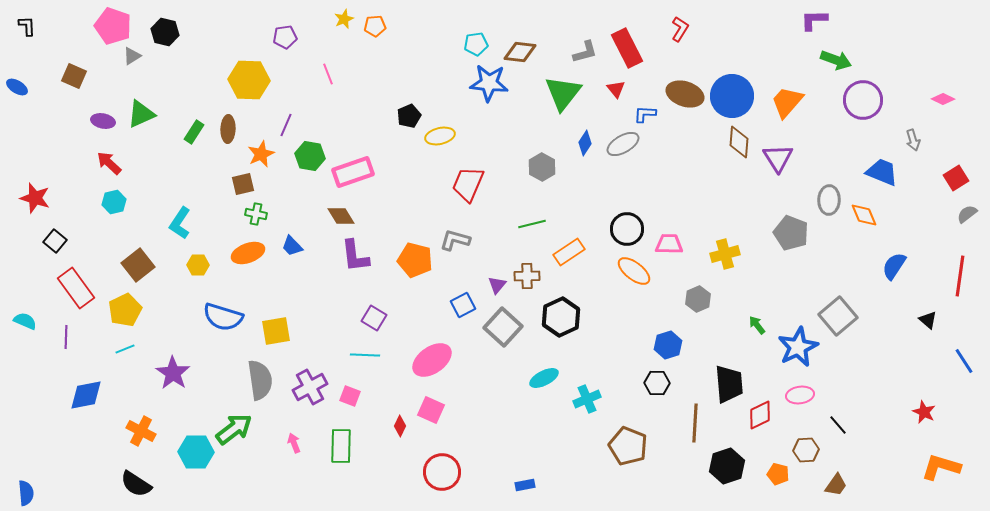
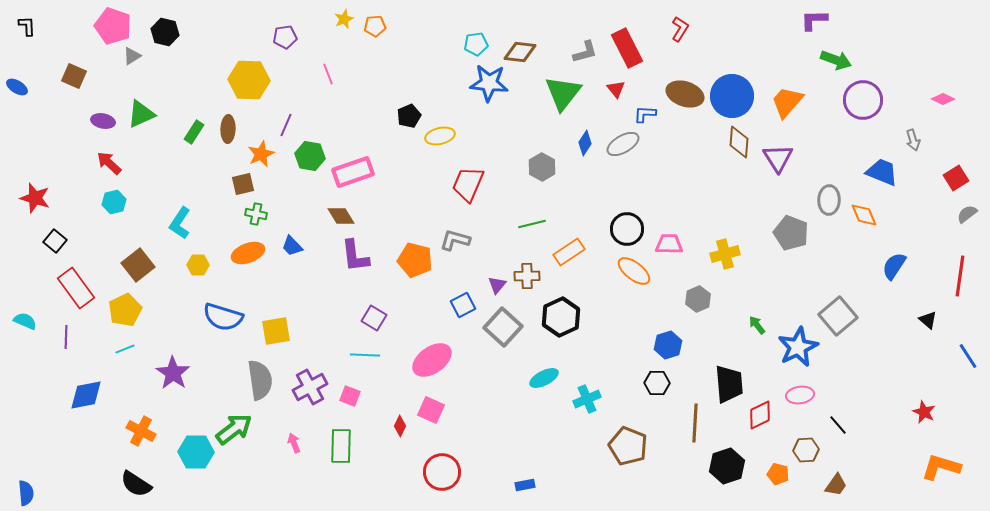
blue line at (964, 361): moved 4 px right, 5 px up
